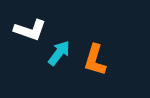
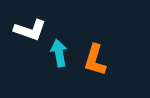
cyan arrow: rotated 48 degrees counterclockwise
